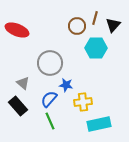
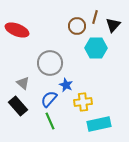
brown line: moved 1 px up
blue star: rotated 16 degrees clockwise
